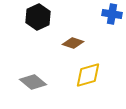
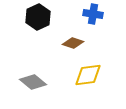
blue cross: moved 19 px left
yellow diamond: rotated 8 degrees clockwise
